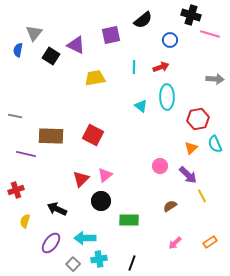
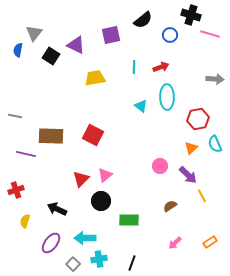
blue circle: moved 5 px up
